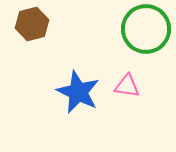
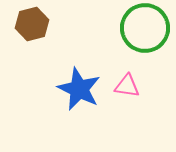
green circle: moved 1 px left, 1 px up
blue star: moved 1 px right, 3 px up
